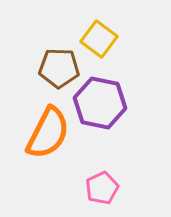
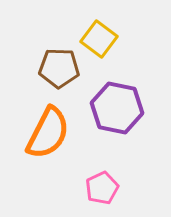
purple hexagon: moved 17 px right, 5 px down
